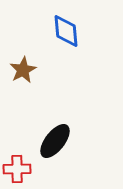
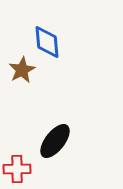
blue diamond: moved 19 px left, 11 px down
brown star: moved 1 px left
